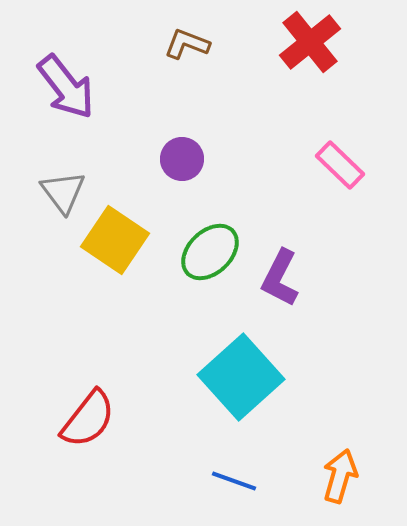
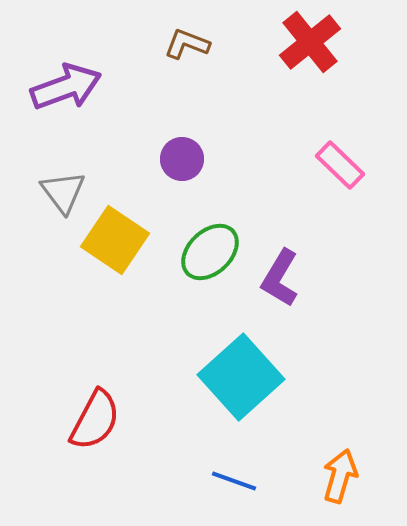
purple arrow: rotated 72 degrees counterclockwise
purple L-shape: rotated 4 degrees clockwise
red semicircle: moved 7 px right, 1 px down; rotated 10 degrees counterclockwise
